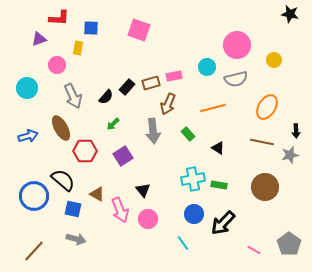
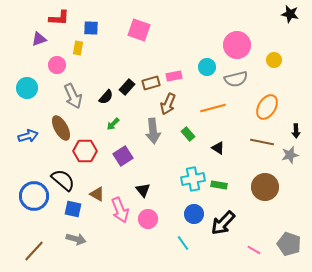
gray pentagon at (289, 244): rotated 15 degrees counterclockwise
